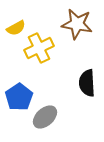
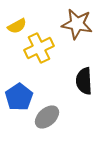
yellow semicircle: moved 1 px right, 2 px up
black semicircle: moved 3 px left, 2 px up
gray ellipse: moved 2 px right
